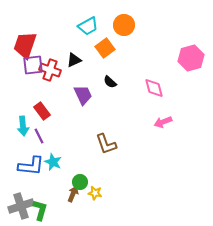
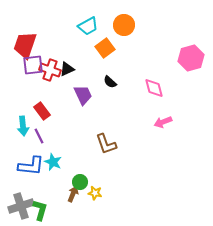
black triangle: moved 7 px left, 9 px down
